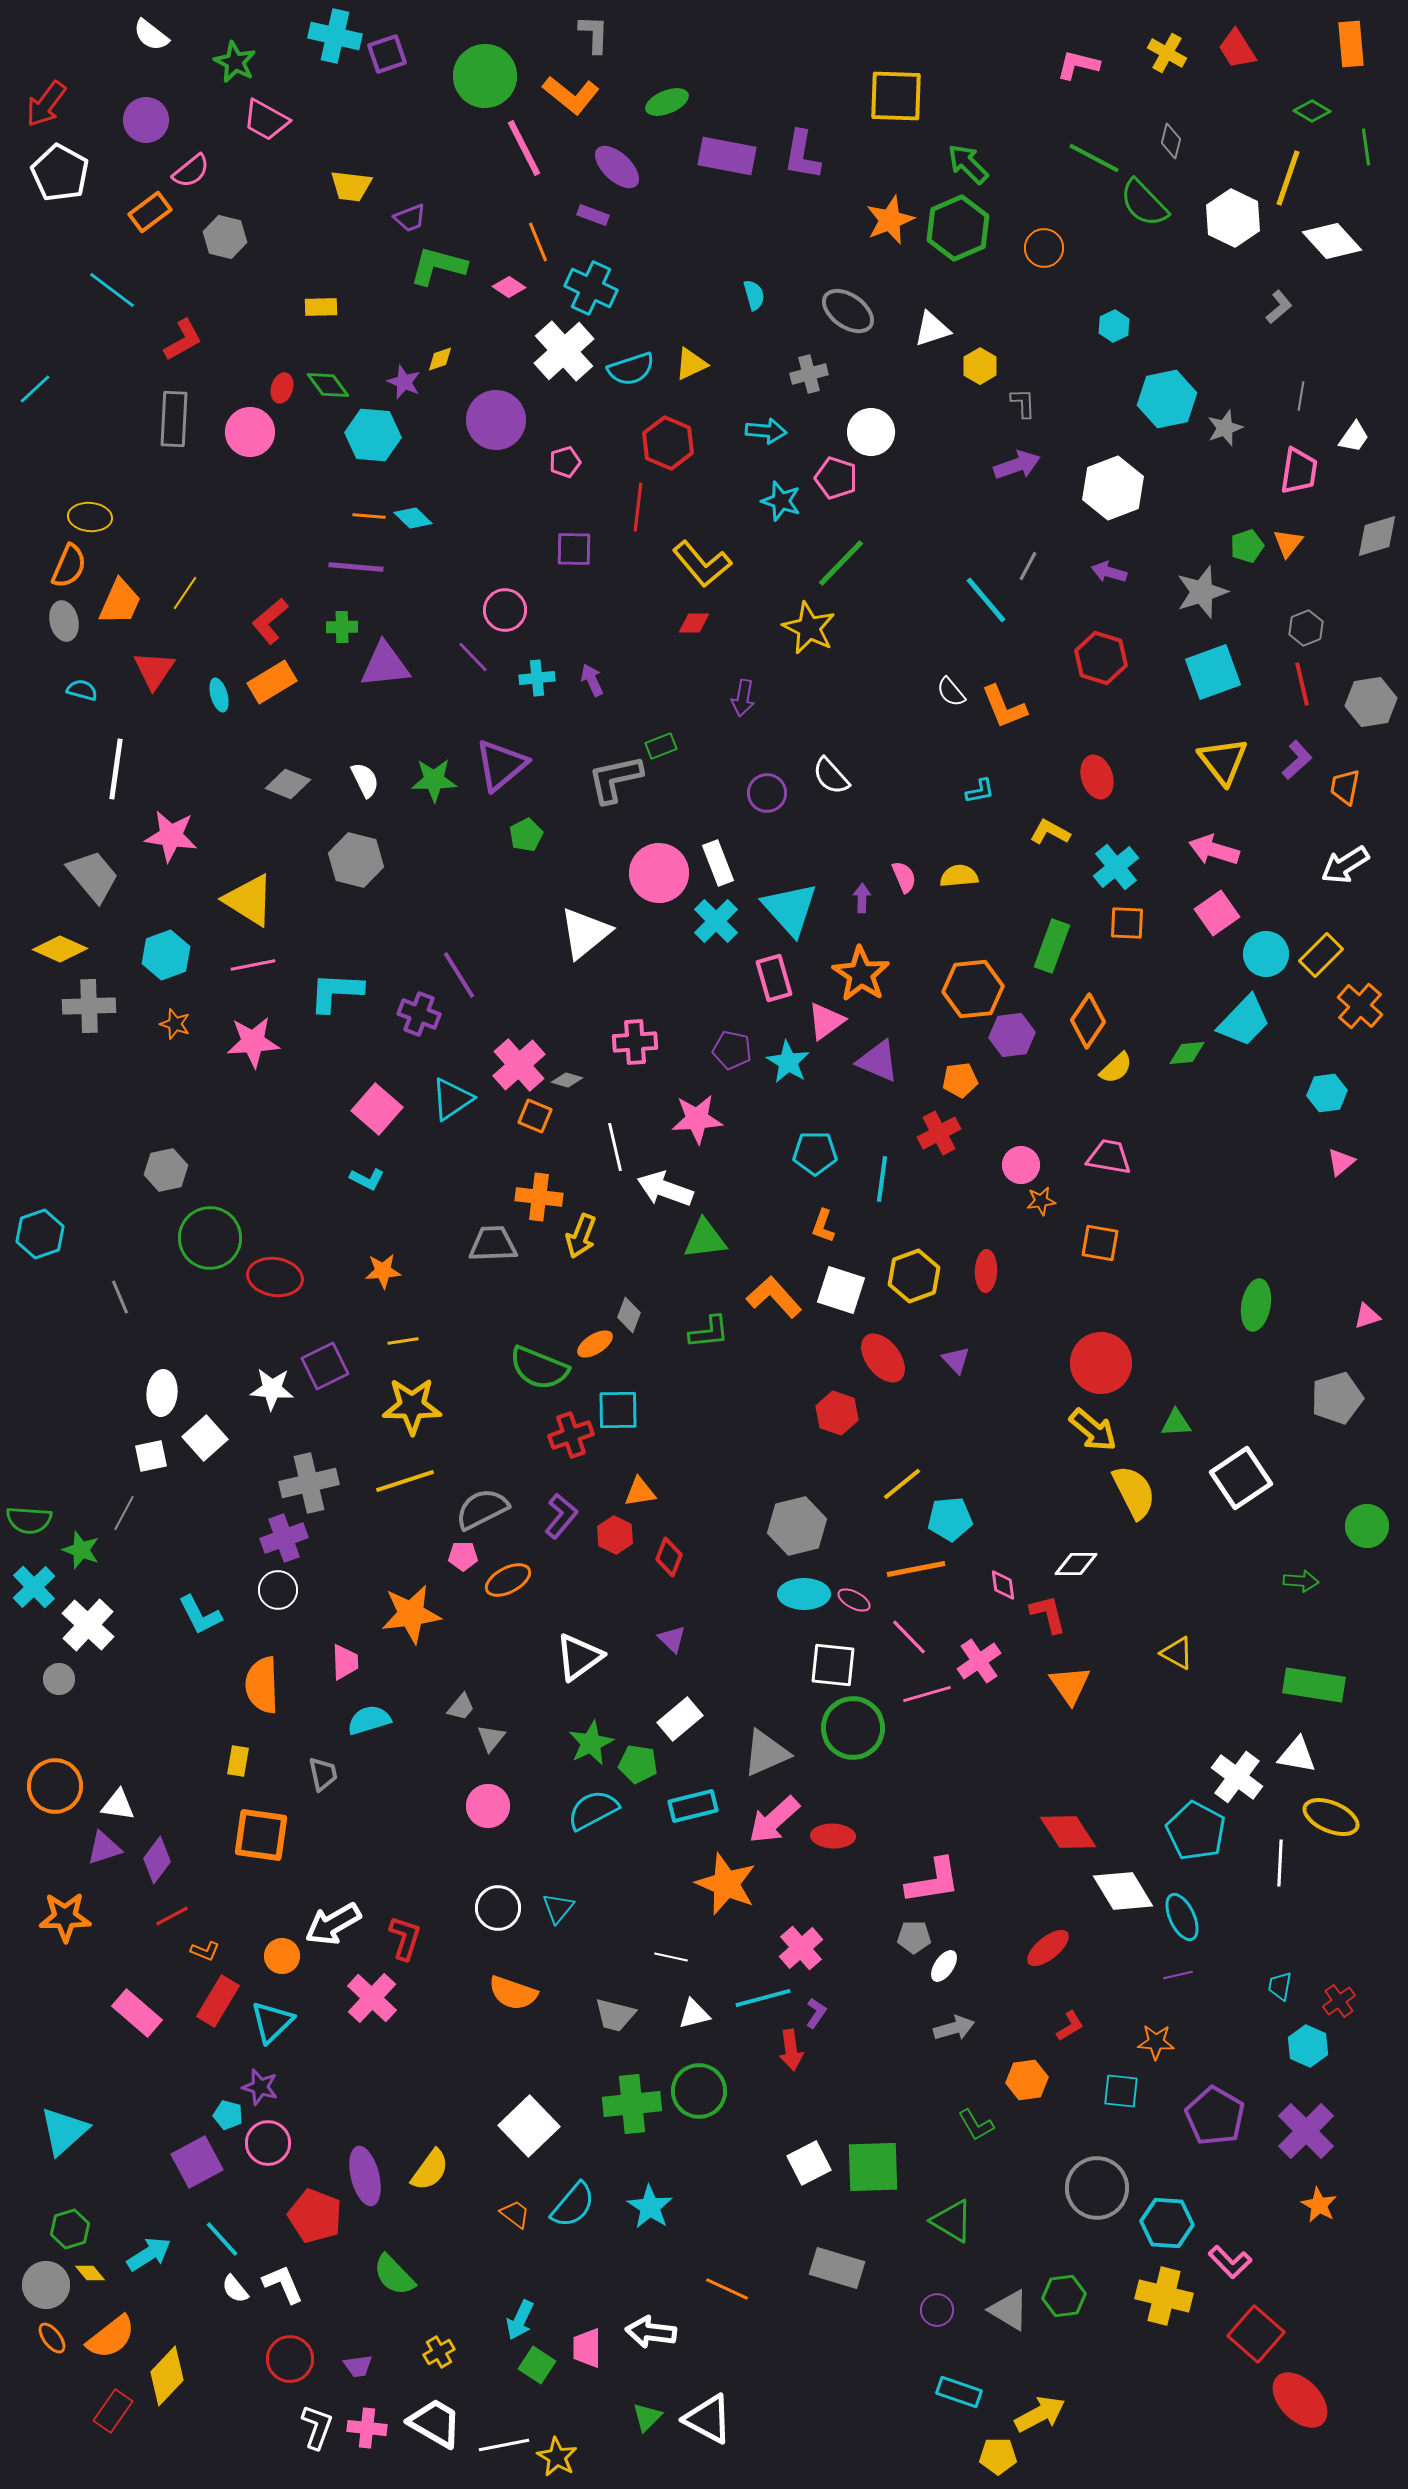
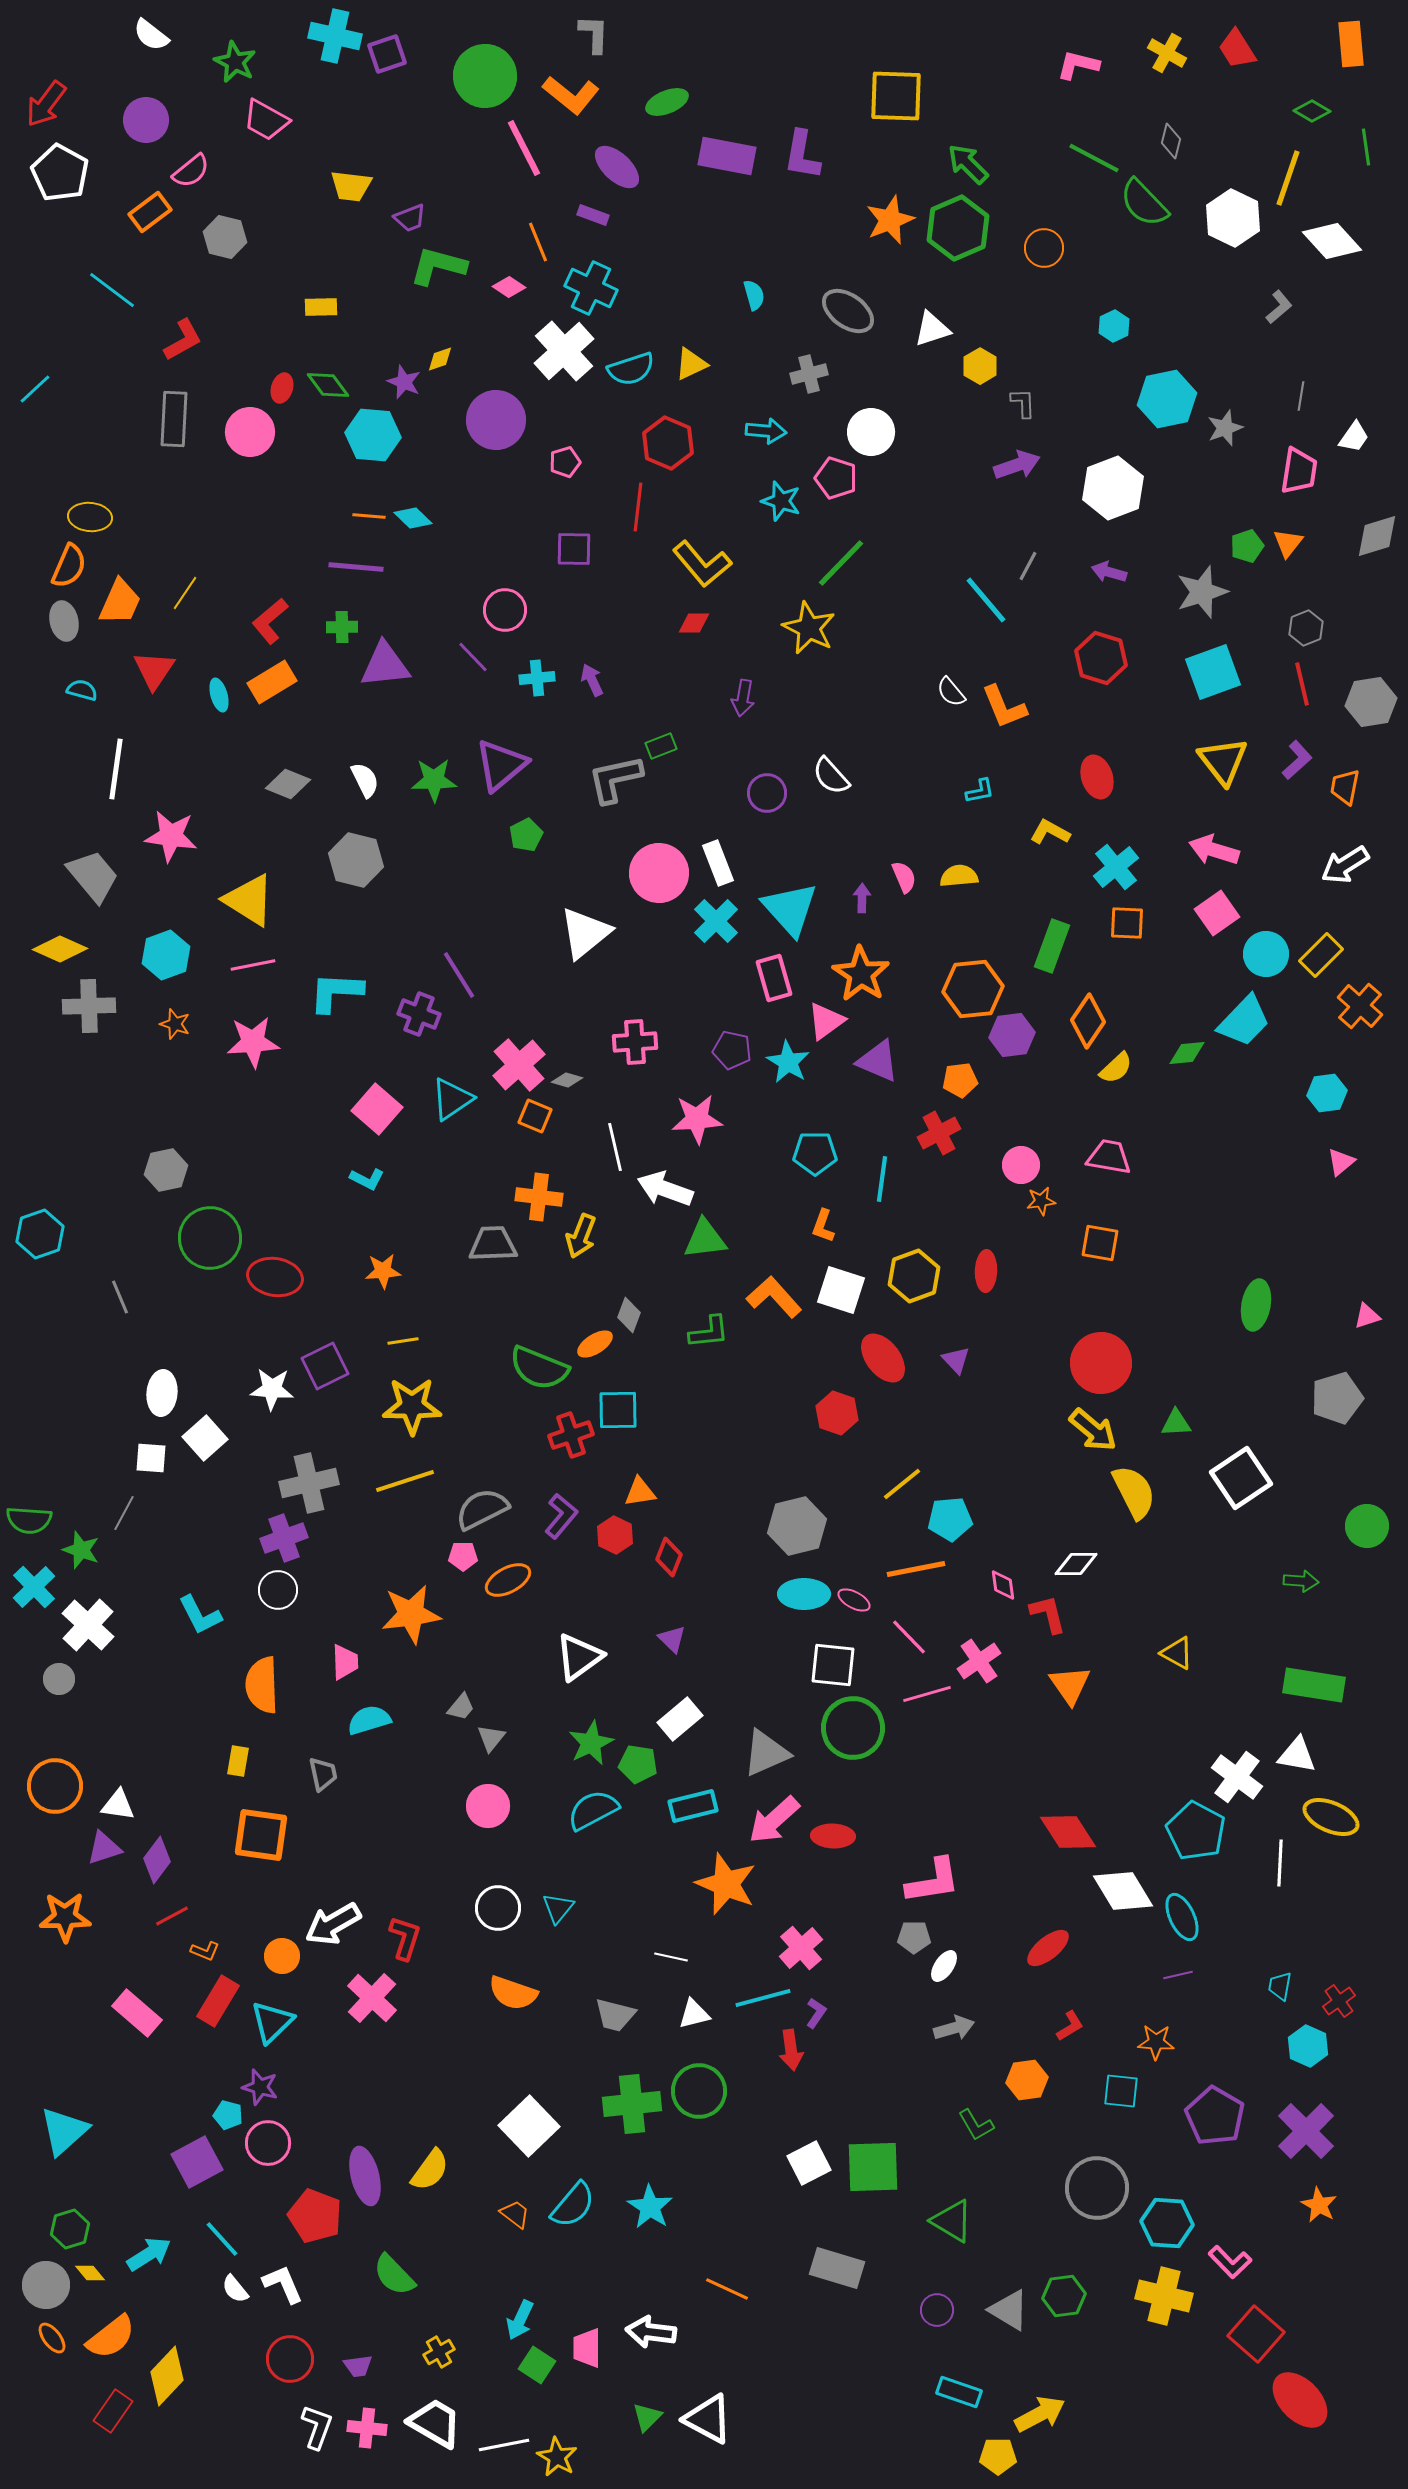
white square at (151, 1456): moved 2 px down; rotated 16 degrees clockwise
